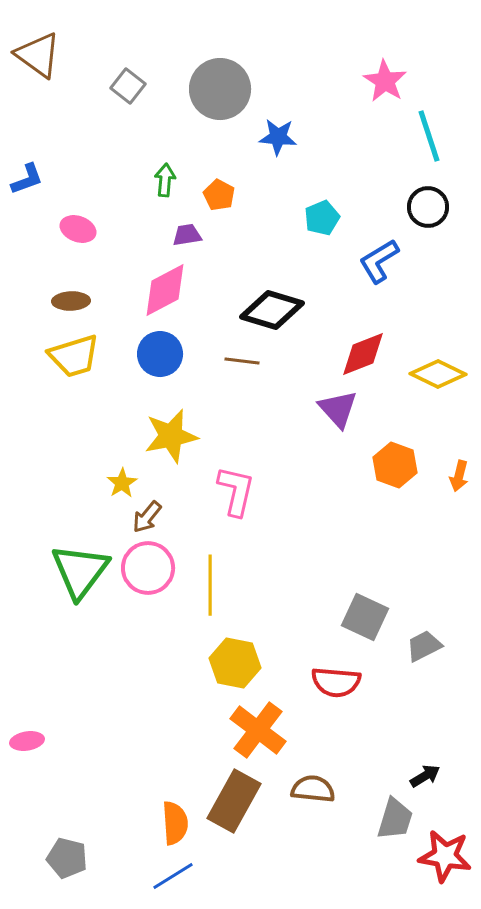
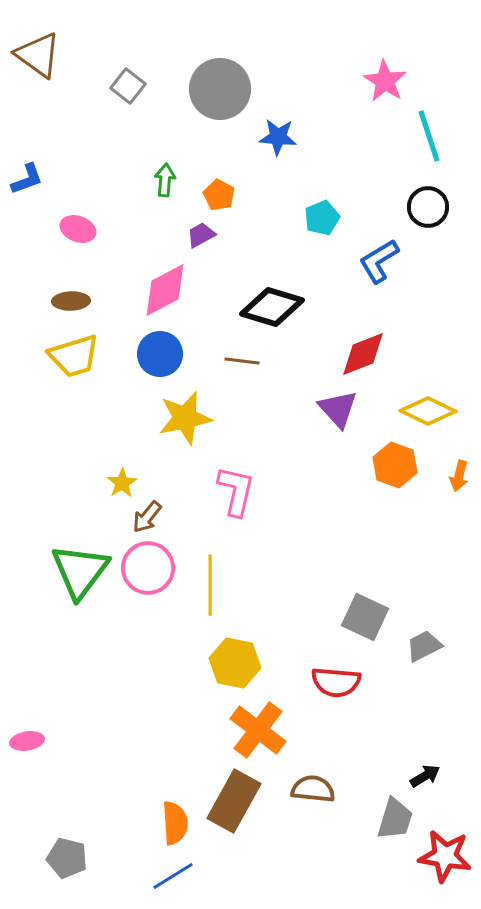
purple trapezoid at (187, 235): moved 14 px right; rotated 20 degrees counterclockwise
black diamond at (272, 310): moved 3 px up
yellow diamond at (438, 374): moved 10 px left, 37 px down
yellow star at (171, 436): moved 14 px right, 18 px up
